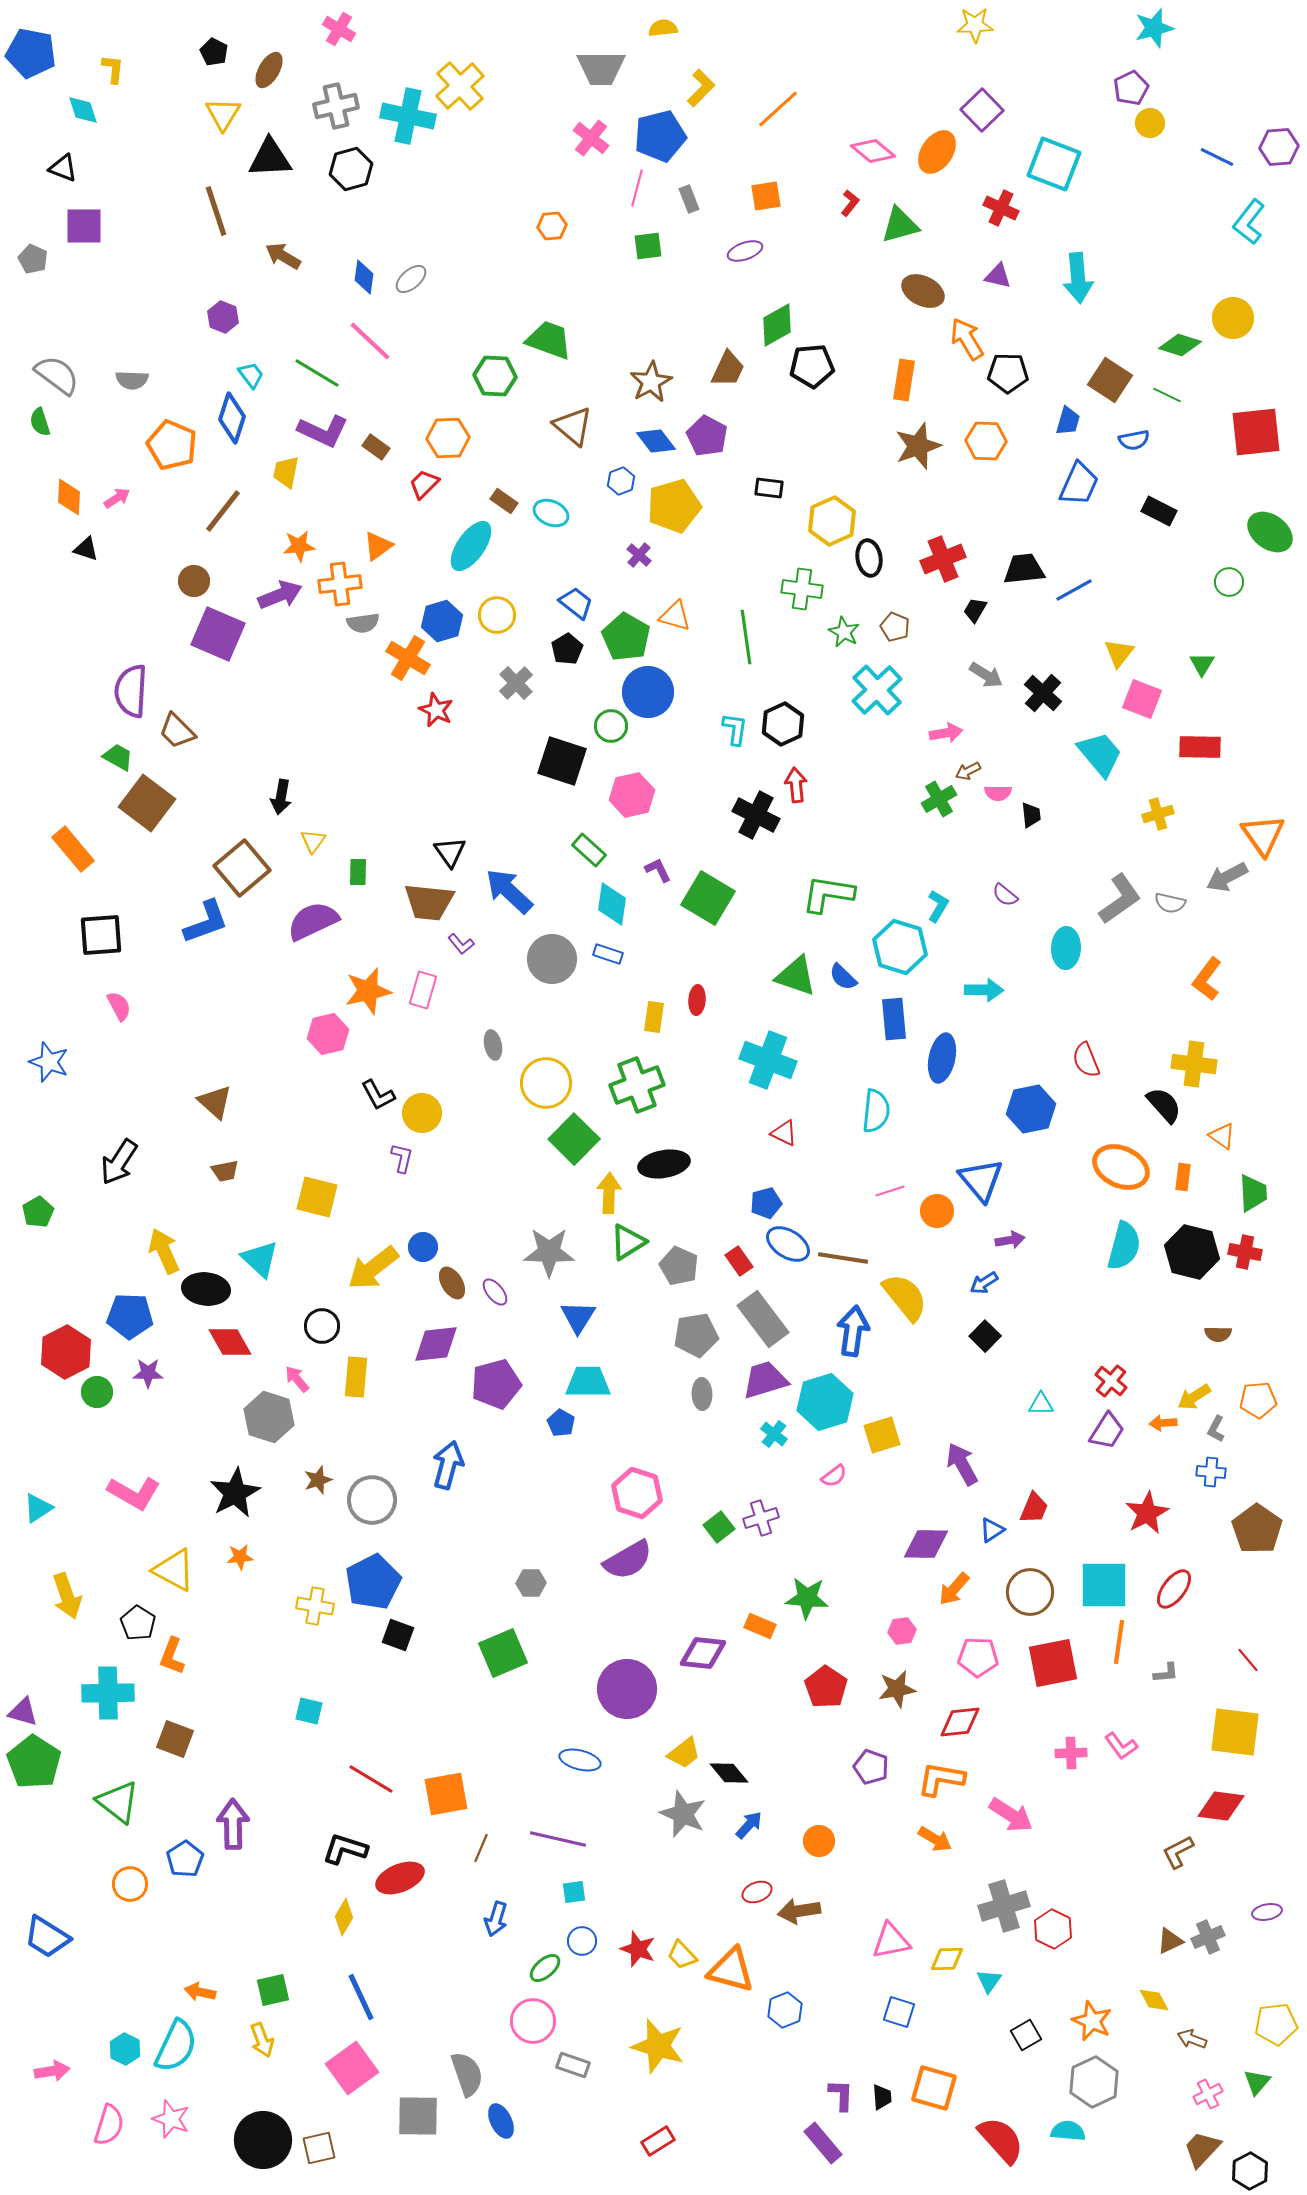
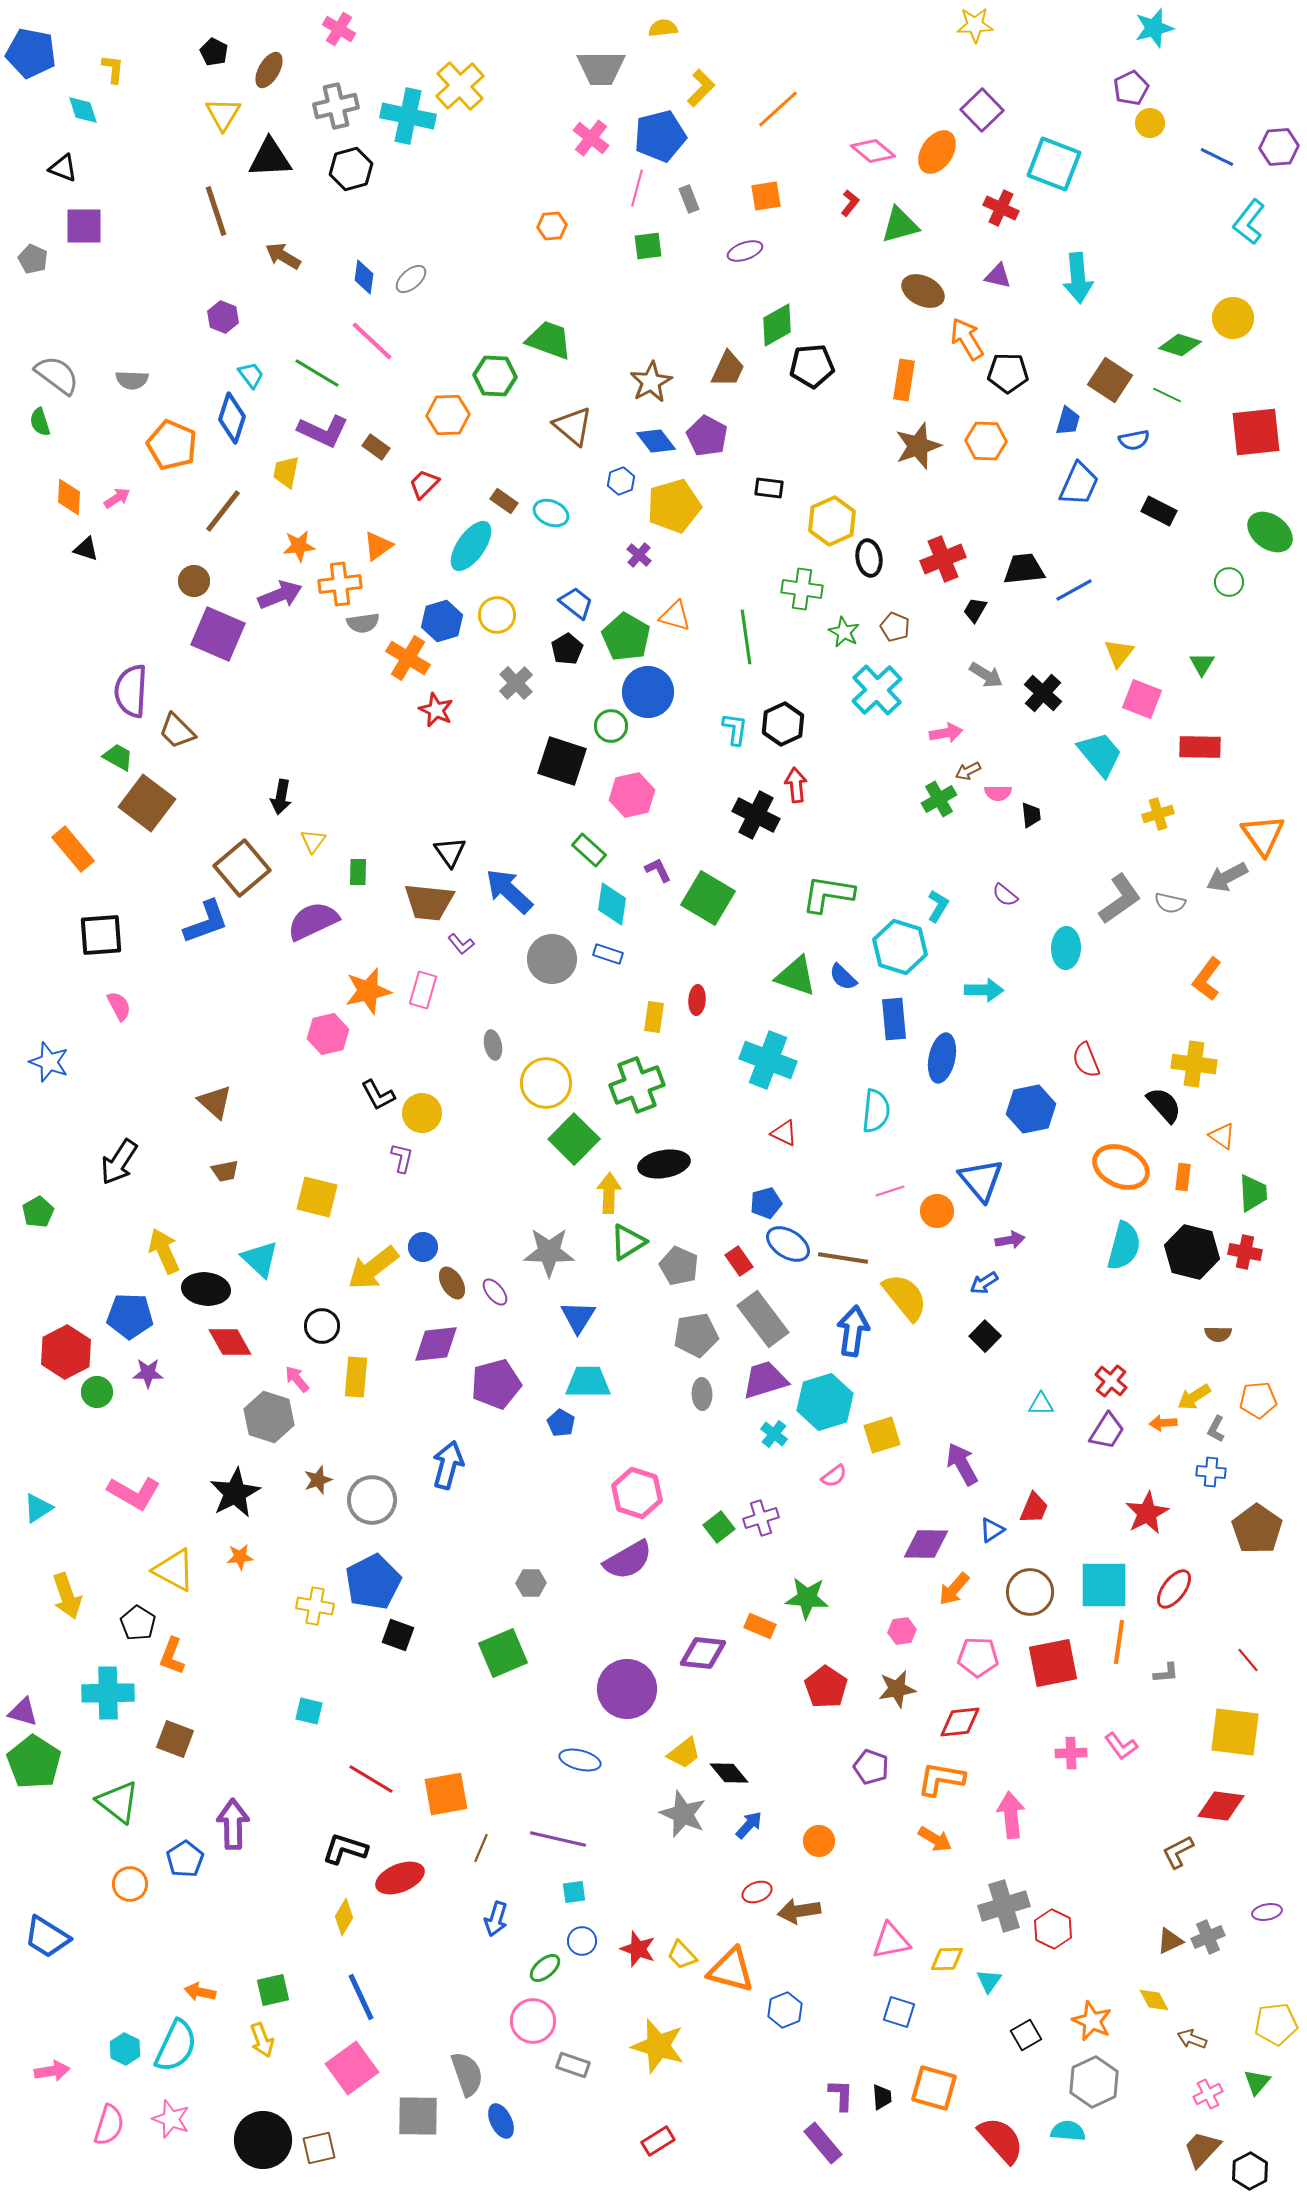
pink line at (370, 341): moved 2 px right
orange hexagon at (448, 438): moved 23 px up
pink arrow at (1011, 1815): rotated 129 degrees counterclockwise
